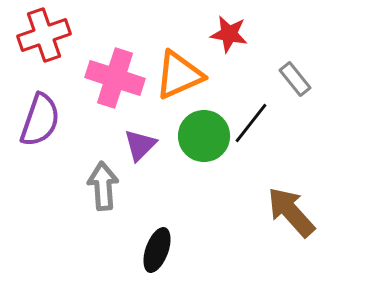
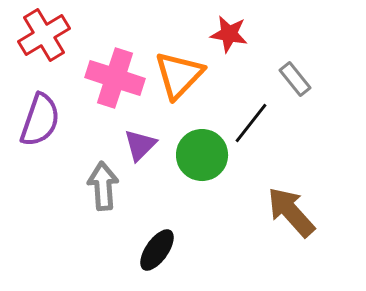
red cross: rotated 12 degrees counterclockwise
orange triangle: rotated 22 degrees counterclockwise
green circle: moved 2 px left, 19 px down
black ellipse: rotated 15 degrees clockwise
